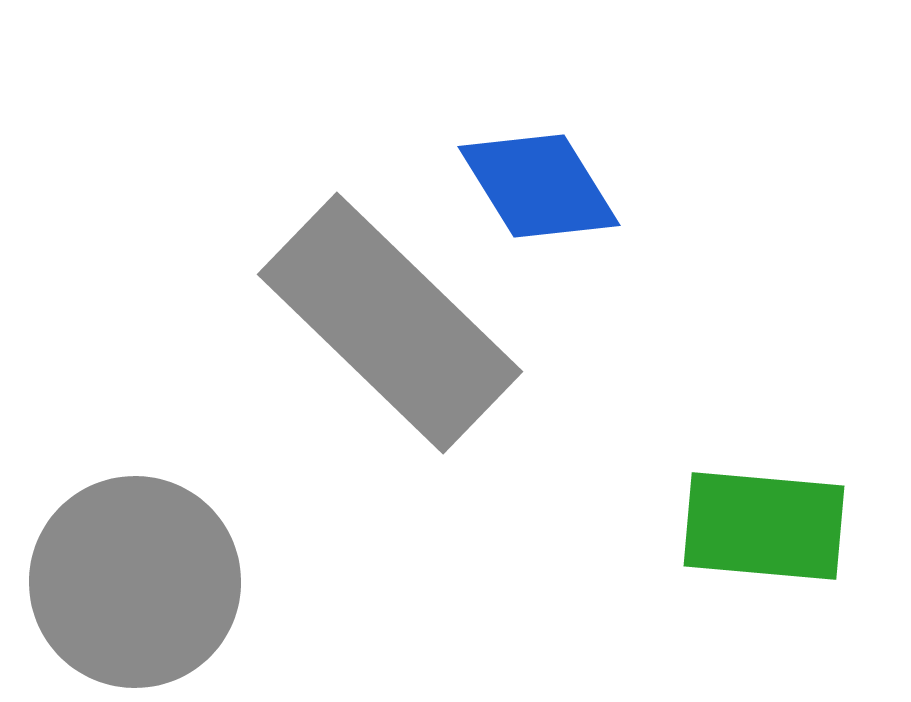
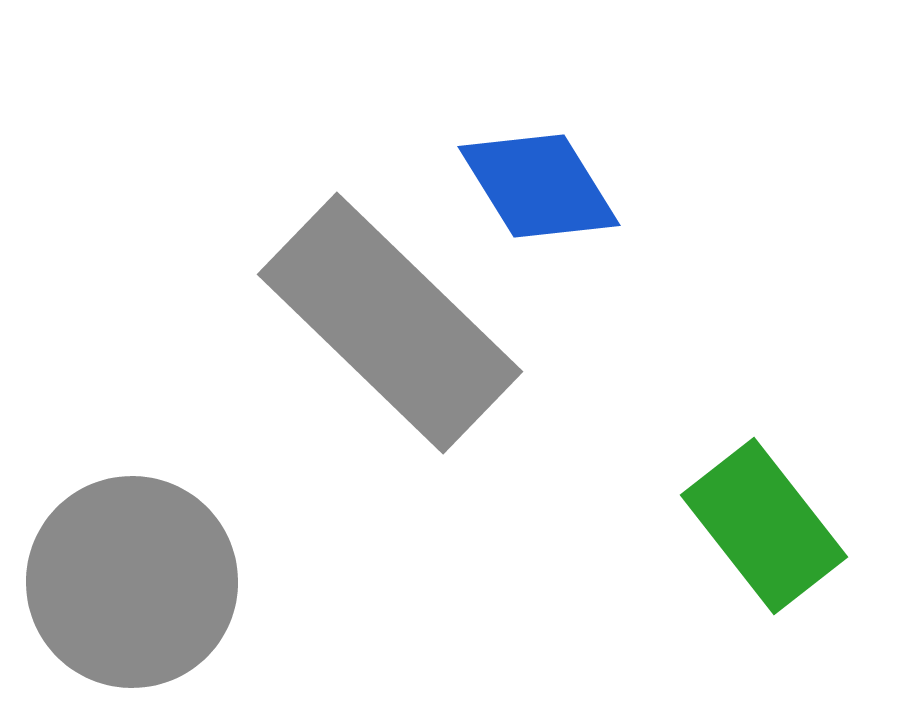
green rectangle: rotated 47 degrees clockwise
gray circle: moved 3 px left
